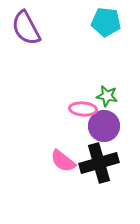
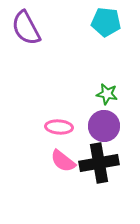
green star: moved 2 px up
pink ellipse: moved 24 px left, 18 px down
black cross: rotated 6 degrees clockwise
